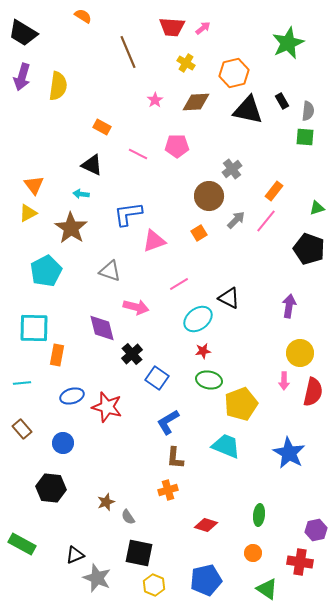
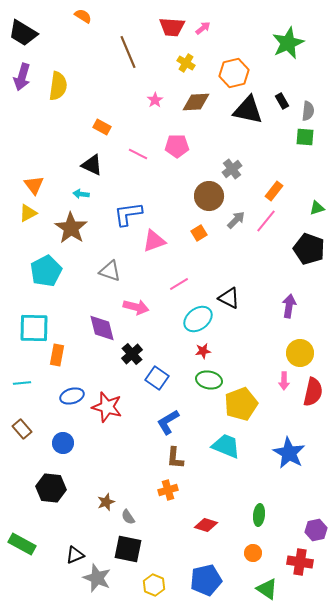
black square at (139, 553): moved 11 px left, 4 px up
